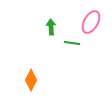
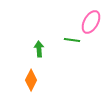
green arrow: moved 12 px left, 22 px down
green line: moved 3 px up
